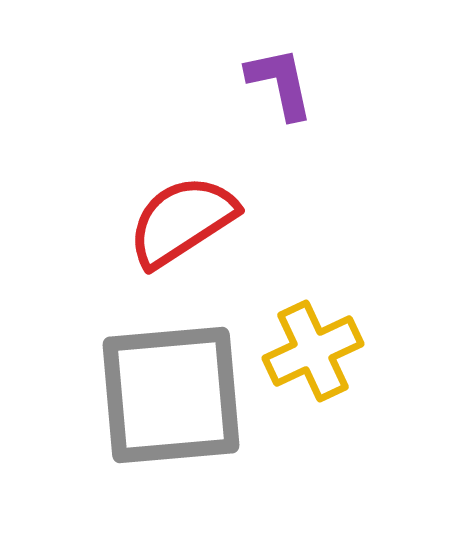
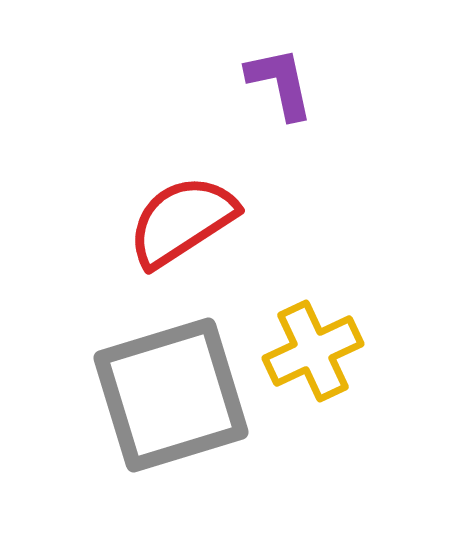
gray square: rotated 12 degrees counterclockwise
